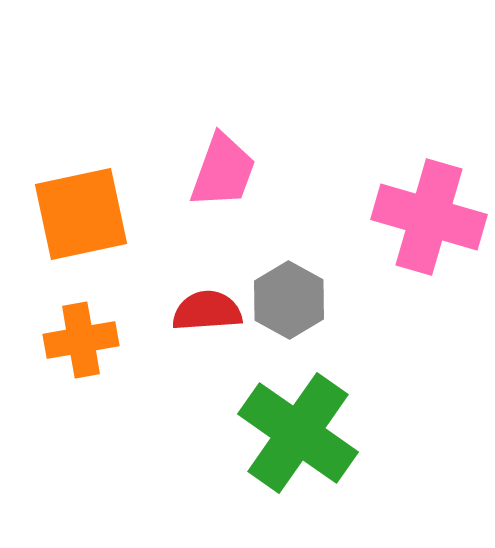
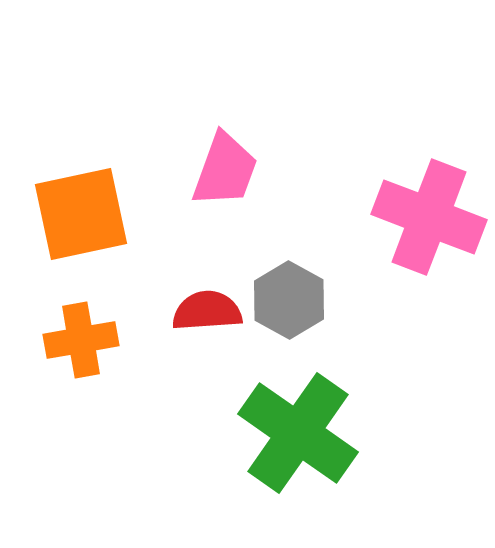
pink trapezoid: moved 2 px right, 1 px up
pink cross: rotated 5 degrees clockwise
